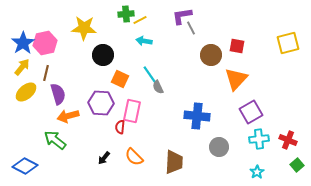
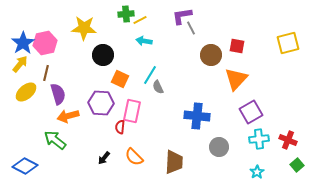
yellow arrow: moved 2 px left, 3 px up
cyan line: rotated 66 degrees clockwise
